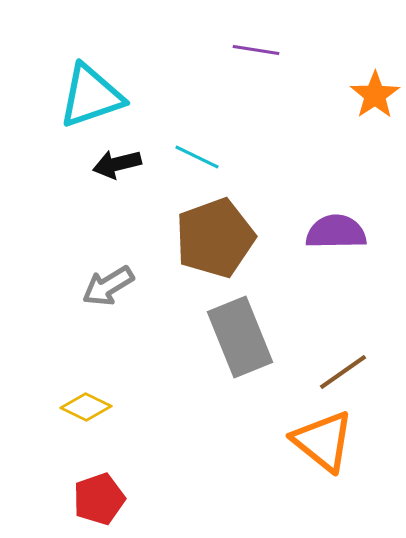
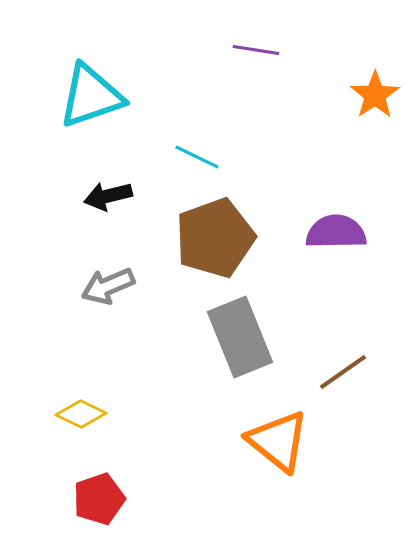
black arrow: moved 9 px left, 32 px down
gray arrow: rotated 8 degrees clockwise
yellow diamond: moved 5 px left, 7 px down
orange triangle: moved 45 px left
